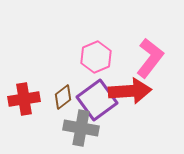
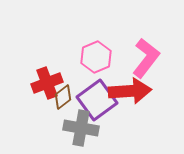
pink L-shape: moved 4 px left
red cross: moved 23 px right, 16 px up; rotated 12 degrees counterclockwise
